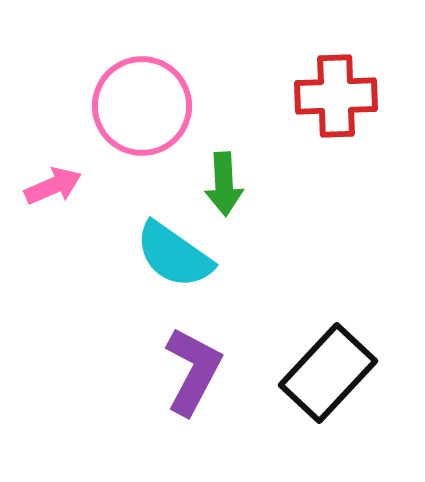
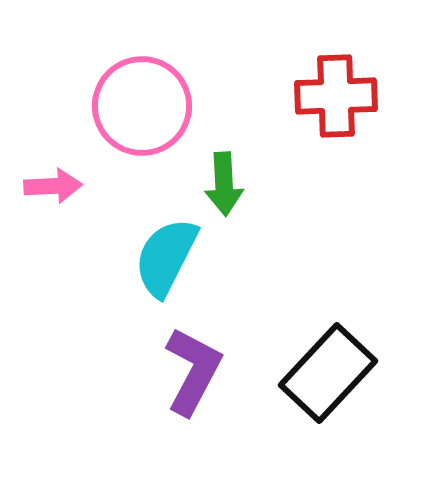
pink arrow: rotated 20 degrees clockwise
cyan semicircle: moved 8 px left, 2 px down; rotated 82 degrees clockwise
